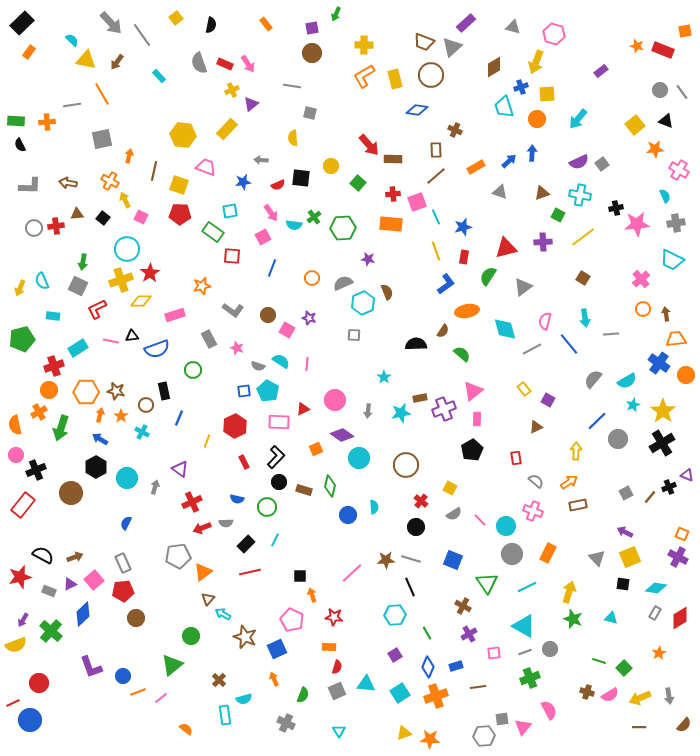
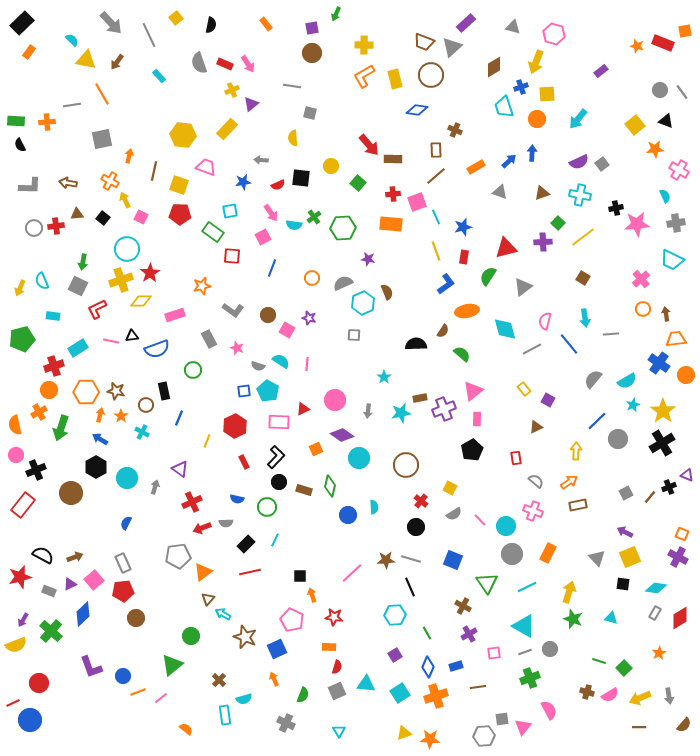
gray line at (142, 35): moved 7 px right; rotated 10 degrees clockwise
red rectangle at (663, 50): moved 7 px up
green square at (558, 215): moved 8 px down; rotated 16 degrees clockwise
